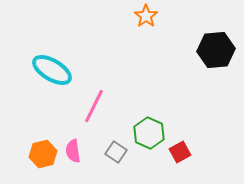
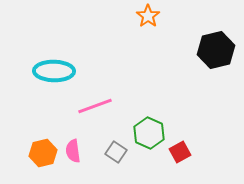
orange star: moved 2 px right
black hexagon: rotated 9 degrees counterclockwise
cyan ellipse: moved 2 px right, 1 px down; rotated 30 degrees counterclockwise
pink line: moved 1 px right; rotated 44 degrees clockwise
orange hexagon: moved 1 px up
